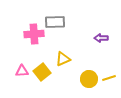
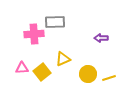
pink triangle: moved 3 px up
yellow circle: moved 1 px left, 5 px up
